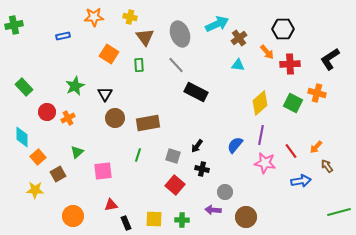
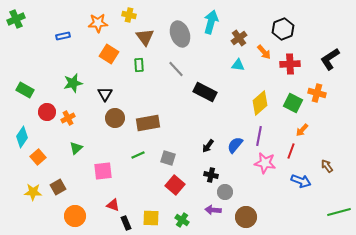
orange star at (94, 17): moved 4 px right, 6 px down
yellow cross at (130, 17): moved 1 px left, 2 px up
cyan arrow at (217, 24): moved 6 px left, 2 px up; rotated 50 degrees counterclockwise
green cross at (14, 25): moved 2 px right, 6 px up; rotated 12 degrees counterclockwise
black hexagon at (283, 29): rotated 20 degrees counterclockwise
orange arrow at (267, 52): moved 3 px left
gray line at (176, 65): moved 4 px down
green star at (75, 86): moved 2 px left, 3 px up; rotated 12 degrees clockwise
green rectangle at (24, 87): moved 1 px right, 3 px down; rotated 18 degrees counterclockwise
black rectangle at (196, 92): moved 9 px right
purple line at (261, 135): moved 2 px left, 1 px down
cyan diamond at (22, 137): rotated 35 degrees clockwise
black arrow at (197, 146): moved 11 px right
orange arrow at (316, 147): moved 14 px left, 17 px up
red line at (291, 151): rotated 56 degrees clockwise
green triangle at (77, 152): moved 1 px left, 4 px up
green line at (138, 155): rotated 48 degrees clockwise
gray square at (173, 156): moved 5 px left, 2 px down
black cross at (202, 169): moved 9 px right, 6 px down
brown square at (58, 174): moved 13 px down
blue arrow at (301, 181): rotated 30 degrees clockwise
yellow star at (35, 190): moved 2 px left, 2 px down
red triangle at (111, 205): moved 2 px right; rotated 32 degrees clockwise
orange circle at (73, 216): moved 2 px right
yellow square at (154, 219): moved 3 px left, 1 px up
green cross at (182, 220): rotated 32 degrees clockwise
